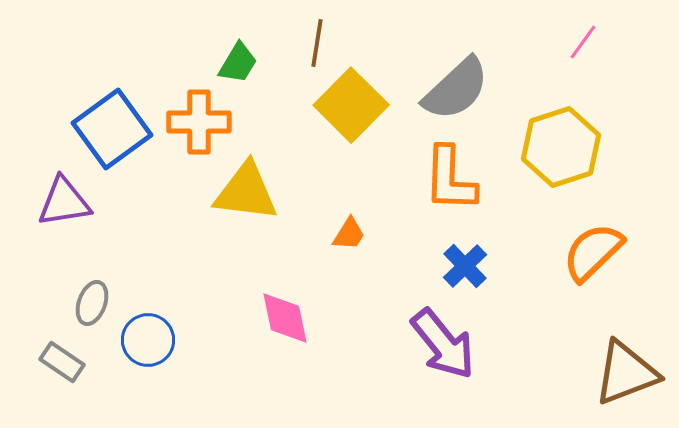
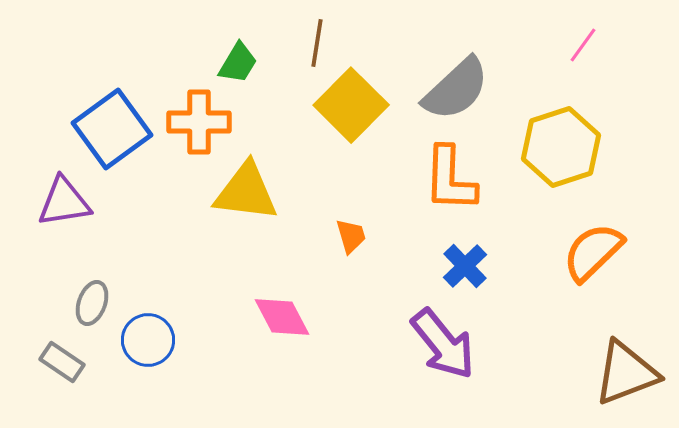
pink line: moved 3 px down
orange trapezoid: moved 2 px right, 2 px down; rotated 48 degrees counterclockwise
pink diamond: moved 3 px left, 1 px up; rotated 16 degrees counterclockwise
